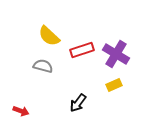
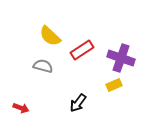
yellow semicircle: moved 1 px right
red rectangle: rotated 15 degrees counterclockwise
purple cross: moved 5 px right, 4 px down; rotated 12 degrees counterclockwise
red arrow: moved 3 px up
